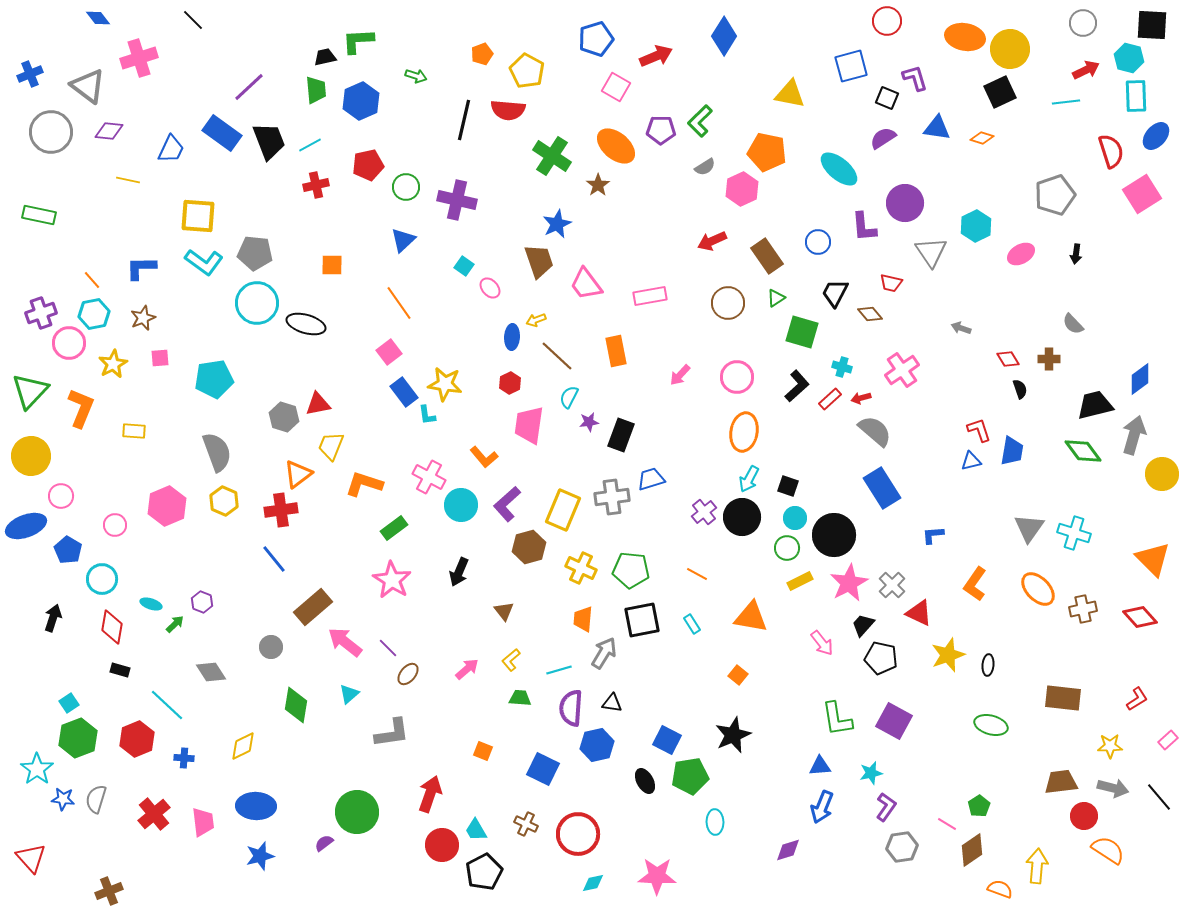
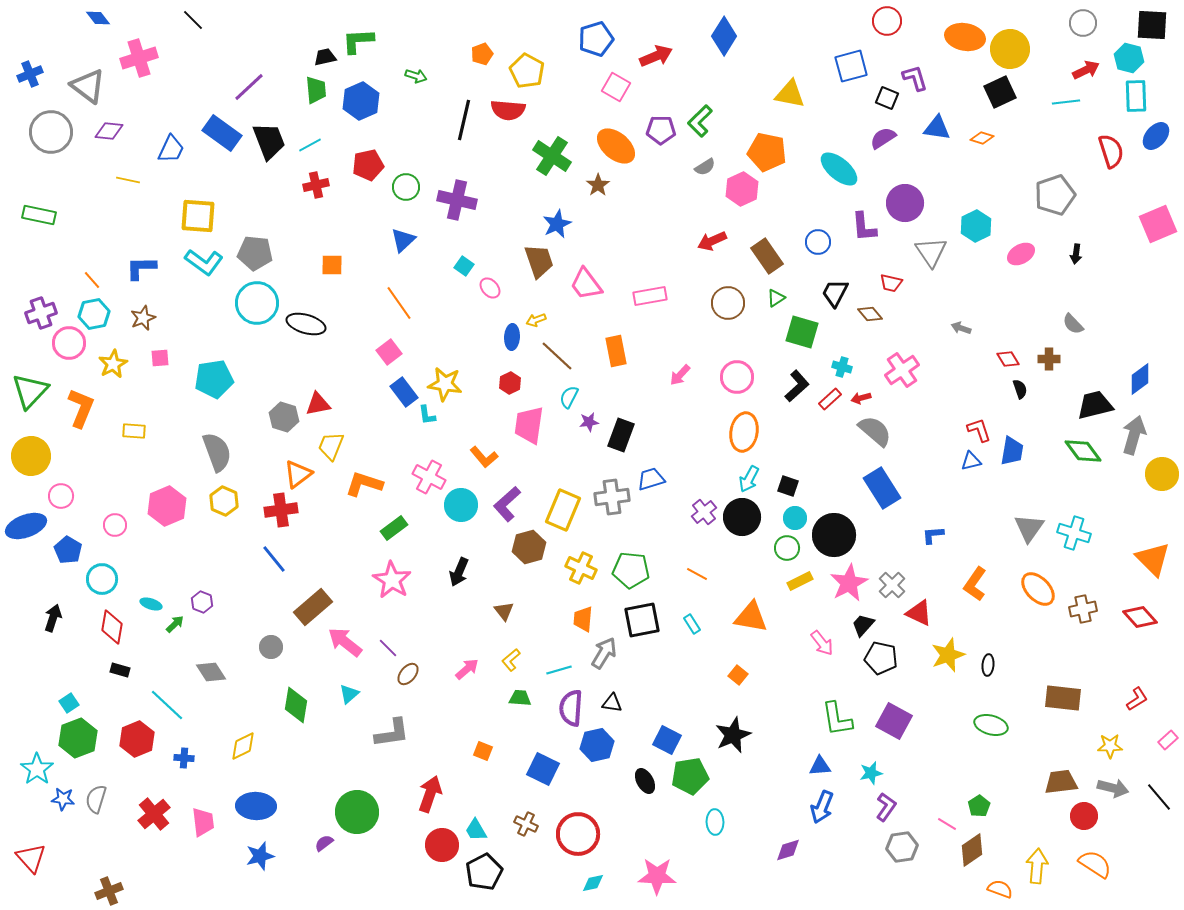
pink square at (1142, 194): moved 16 px right, 30 px down; rotated 9 degrees clockwise
orange semicircle at (1108, 850): moved 13 px left, 14 px down
